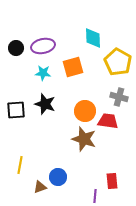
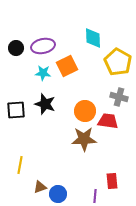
orange square: moved 6 px left, 1 px up; rotated 10 degrees counterclockwise
brown star: rotated 20 degrees counterclockwise
blue circle: moved 17 px down
